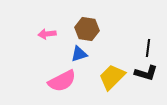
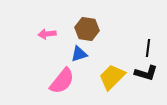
pink semicircle: rotated 24 degrees counterclockwise
